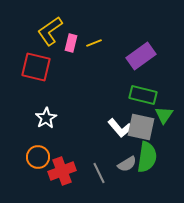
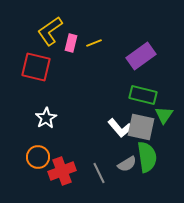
green semicircle: rotated 16 degrees counterclockwise
